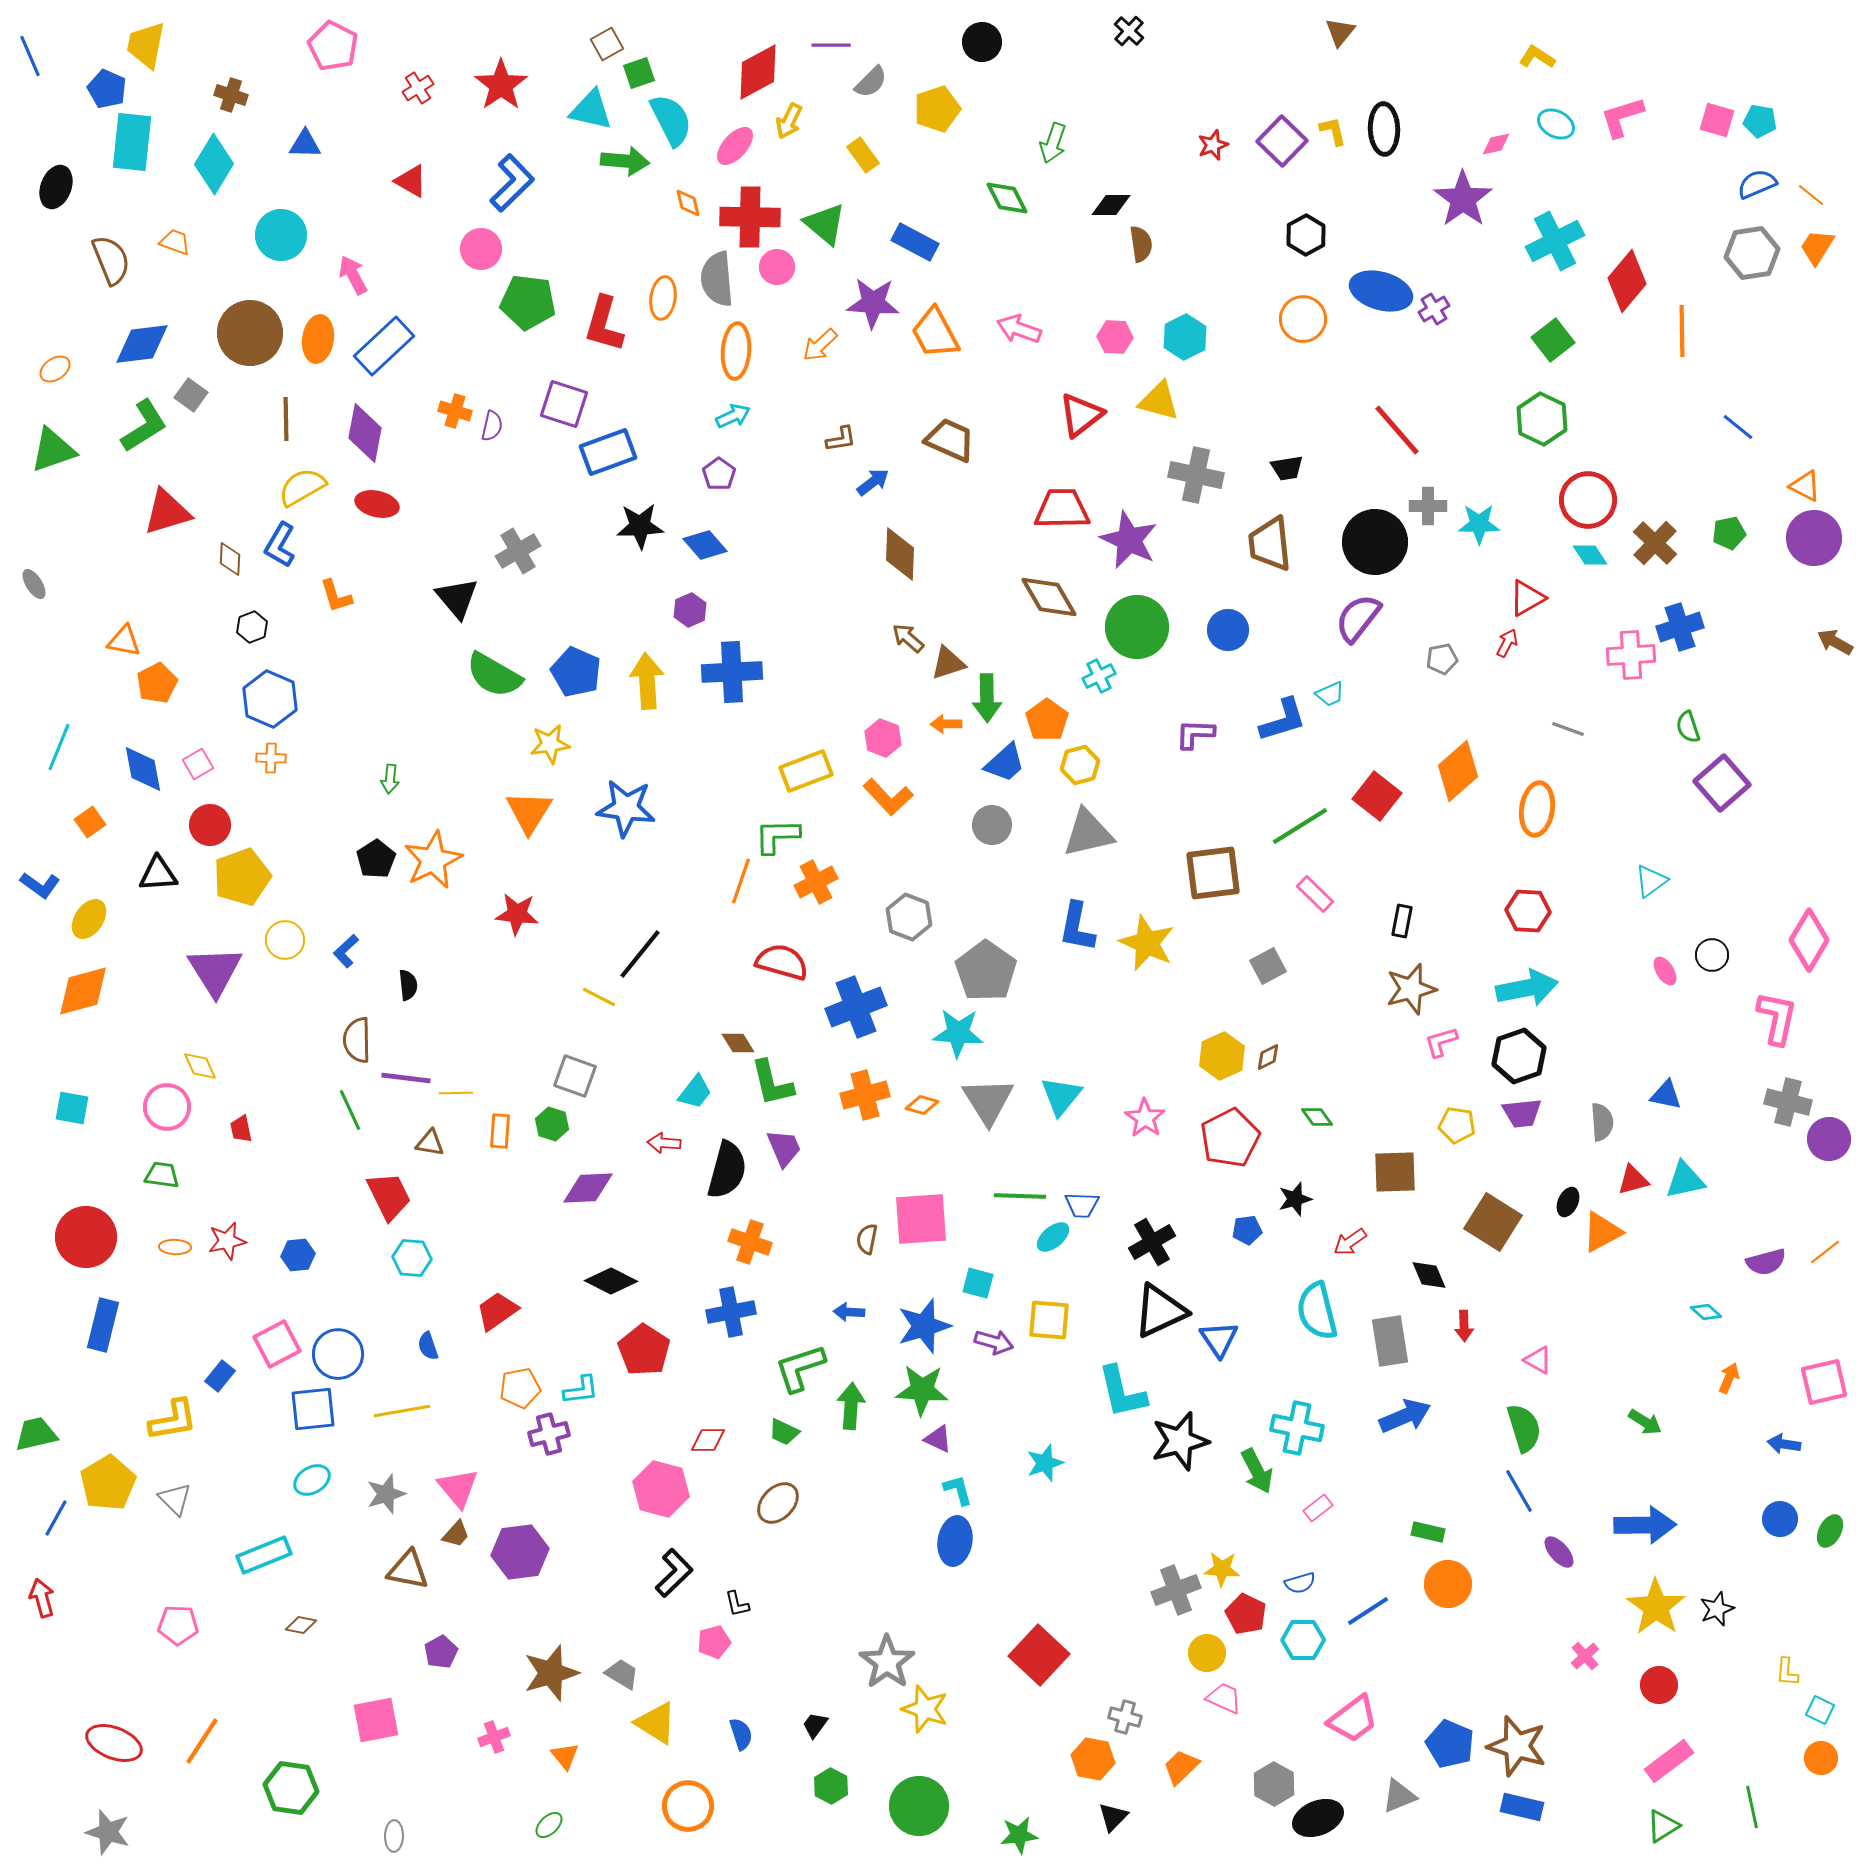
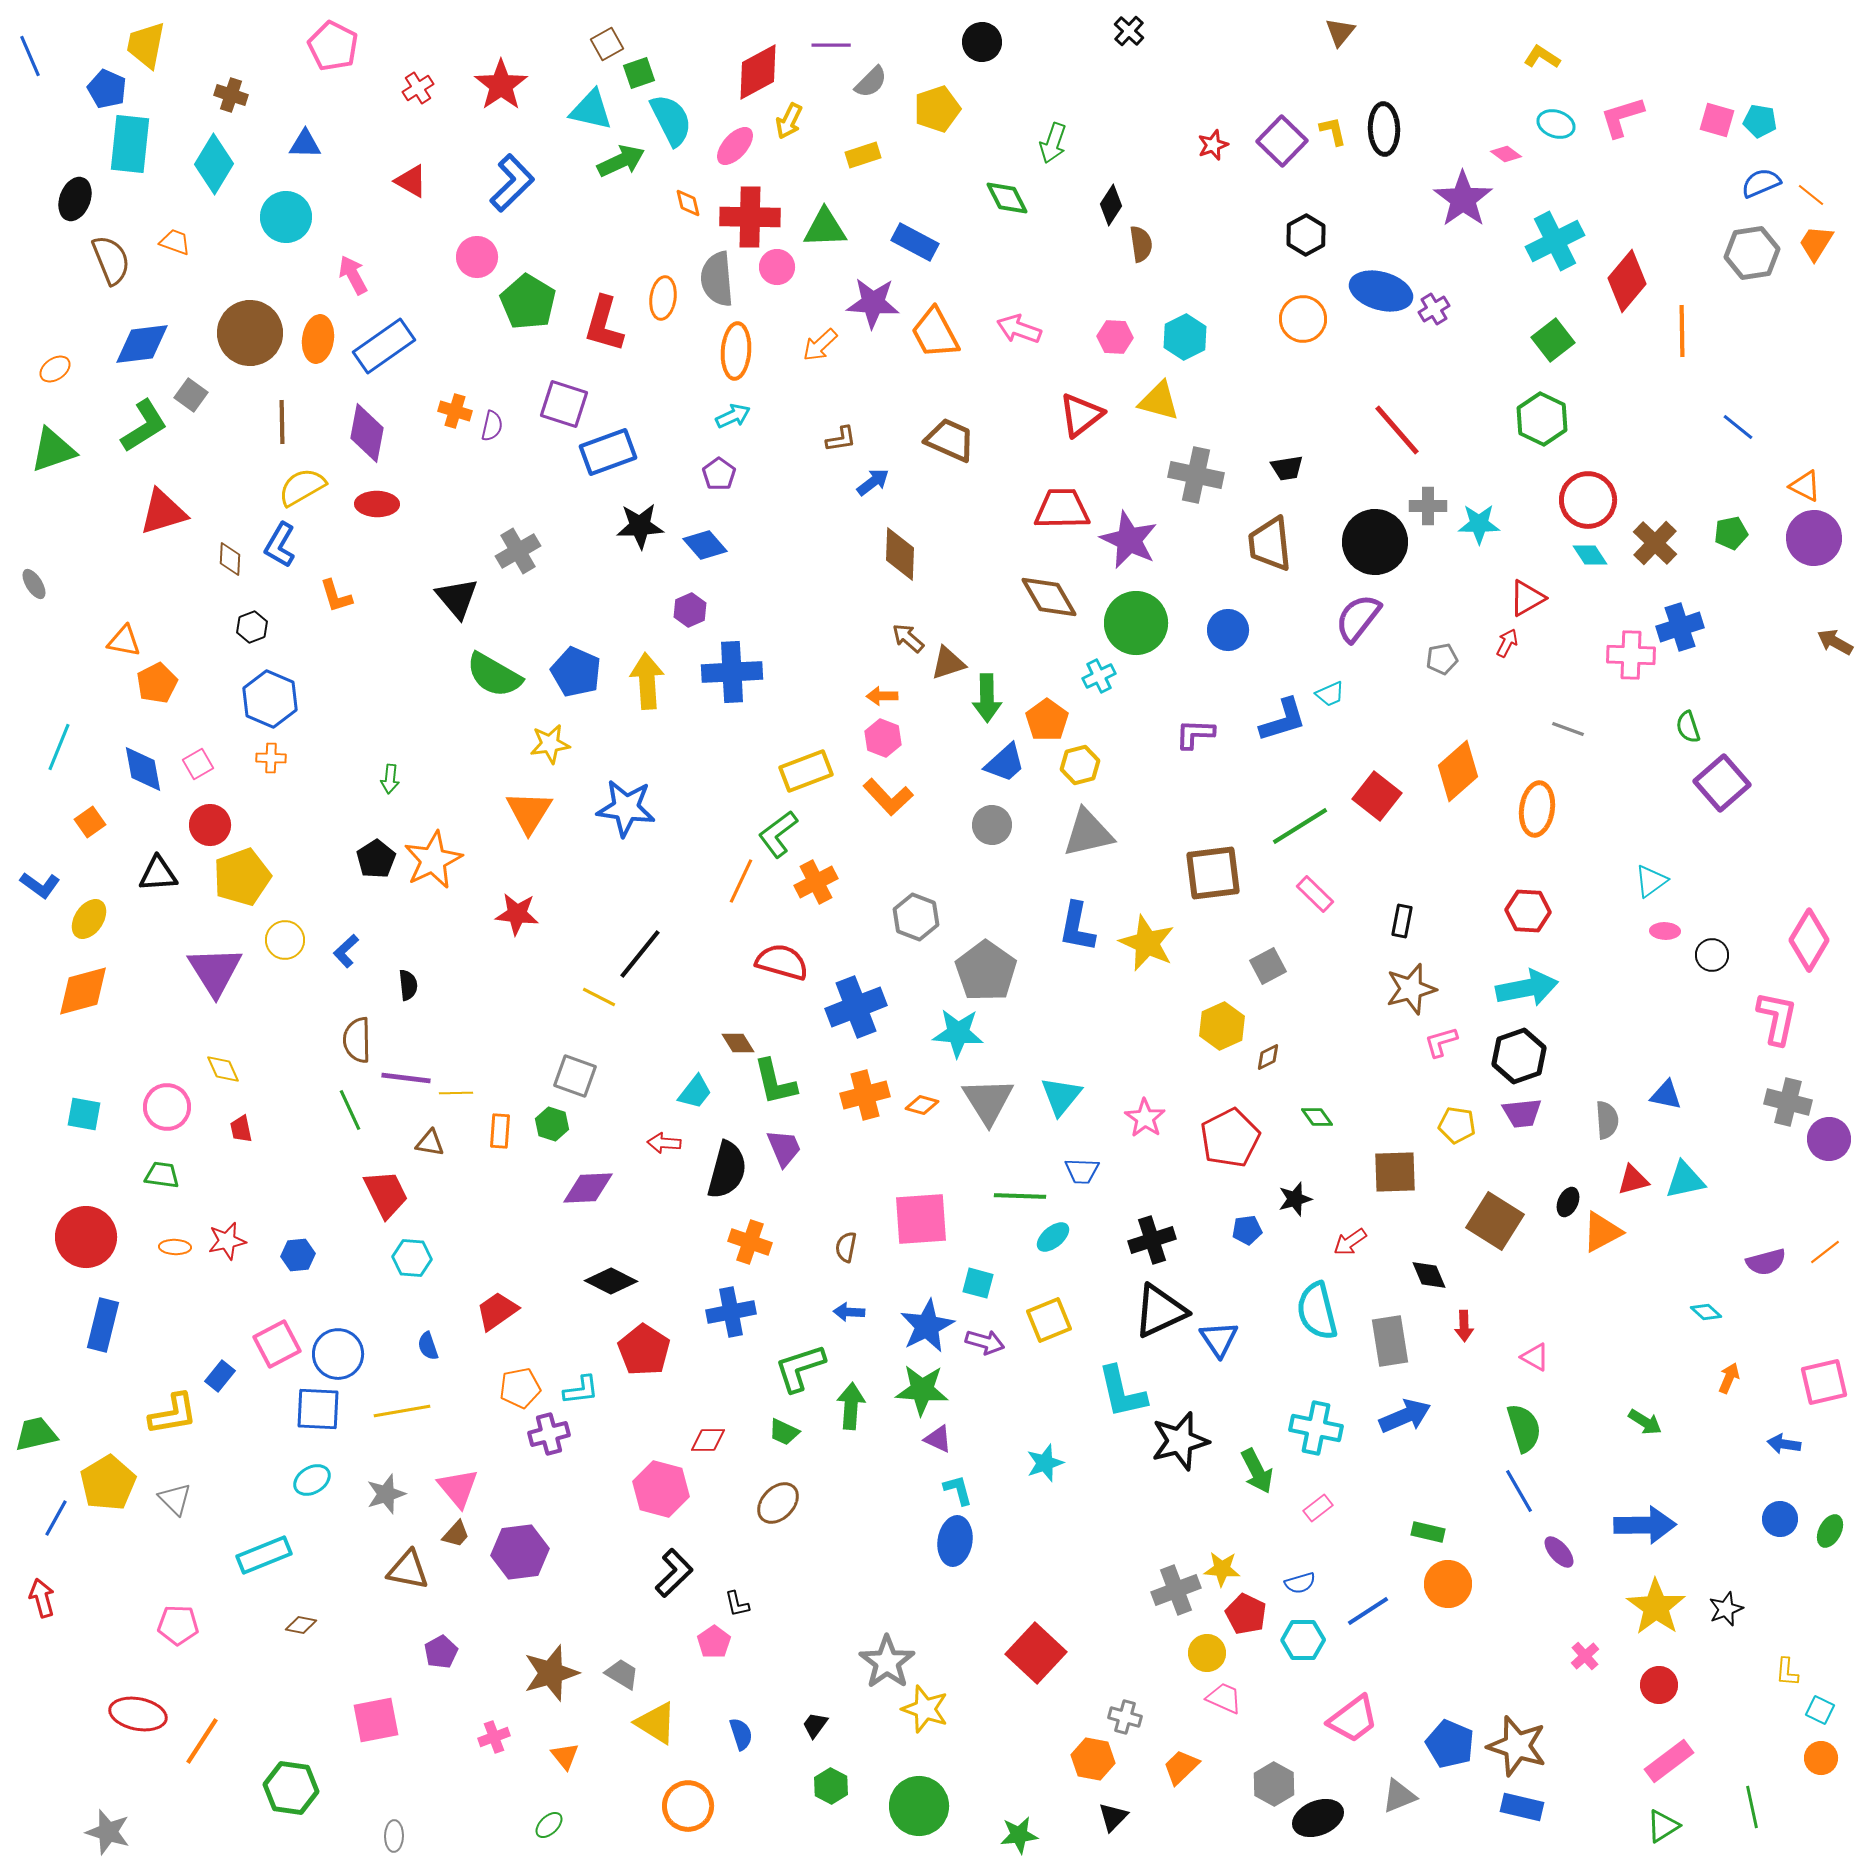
yellow L-shape at (1537, 57): moved 5 px right
cyan ellipse at (1556, 124): rotated 9 degrees counterclockwise
cyan rectangle at (132, 142): moved 2 px left, 2 px down
pink diamond at (1496, 144): moved 10 px right, 10 px down; rotated 48 degrees clockwise
yellow rectangle at (863, 155): rotated 72 degrees counterclockwise
green arrow at (625, 161): moved 4 px left; rotated 30 degrees counterclockwise
blue semicircle at (1757, 184): moved 4 px right, 1 px up
black ellipse at (56, 187): moved 19 px right, 12 px down
black diamond at (1111, 205): rotated 57 degrees counterclockwise
green triangle at (825, 224): moved 4 px down; rotated 42 degrees counterclockwise
cyan circle at (281, 235): moved 5 px right, 18 px up
orange trapezoid at (1817, 247): moved 1 px left, 4 px up
pink circle at (481, 249): moved 4 px left, 8 px down
green pentagon at (528, 302): rotated 24 degrees clockwise
blue rectangle at (384, 346): rotated 8 degrees clockwise
brown line at (286, 419): moved 4 px left, 3 px down
purple diamond at (365, 433): moved 2 px right
red ellipse at (377, 504): rotated 12 degrees counterclockwise
red triangle at (167, 512): moved 4 px left
green pentagon at (1729, 533): moved 2 px right
green circle at (1137, 627): moved 1 px left, 4 px up
pink cross at (1631, 655): rotated 6 degrees clockwise
orange arrow at (946, 724): moved 64 px left, 28 px up
green L-shape at (777, 836): moved 1 px right, 2 px up; rotated 36 degrees counterclockwise
orange line at (741, 881): rotated 6 degrees clockwise
gray hexagon at (909, 917): moved 7 px right
pink ellipse at (1665, 971): moved 40 px up; rotated 56 degrees counterclockwise
yellow hexagon at (1222, 1056): moved 30 px up
yellow diamond at (200, 1066): moved 23 px right, 3 px down
green L-shape at (772, 1083): moved 3 px right, 1 px up
cyan square at (72, 1108): moved 12 px right, 6 px down
gray semicircle at (1602, 1122): moved 5 px right, 2 px up
red trapezoid at (389, 1196): moved 3 px left, 2 px up
blue trapezoid at (1082, 1205): moved 34 px up
brown square at (1493, 1222): moved 2 px right, 1 px up
brown semicircle at (867, 1239): moved 21 px left, 8 px down
black cross at (1152, 1242): moved 2 px up; rotated 12 degrees clockwise
yellow square at (1049, 1320): rotated 27 degrees counterclockwise
blue star at (924, 1326): moved 3 px right; rotated 10 degrees counterclockwise
purple arrow at (994, 1342): moved 9 px left
pink triangle at (1538, 1360): moved 3 px left, 3 px up
blue square at (313, 1409): moved 5 px right; rotated 9 degrees clockwise
yellow L-shape at (173, 1420): moved 6 px up
cyan cross at (1297, 1428): moved 19 px right
black star at (1717, 1609): moved 9 px right
pink pentagon at (714, 1642): rotated 20 degrees counterclockwise
red square at (1039, 1655): moved 3 px left, 2 px up
red ellipse at (114, 1743): moved 24 px right, 29 px up; rotated 10 degrees counterclockwise
